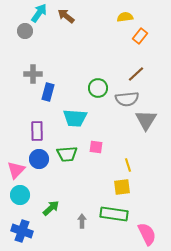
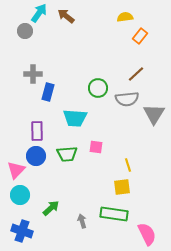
gray triangle: moved 8 px right, 6 px up
blue circle: moved 3 px left, 3 px up
gray arrow: rotated 16 degrees counterclockwise
